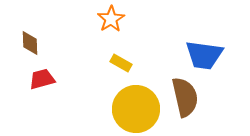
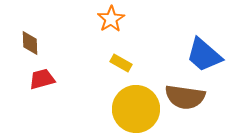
blue trapezoid: rotated 33 degrees clockwise
brown semicircle: rotated 111 degrees clockwise
